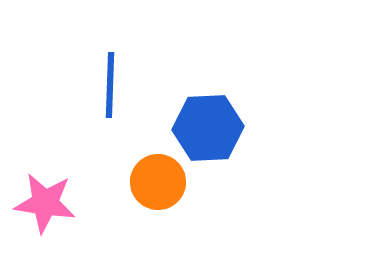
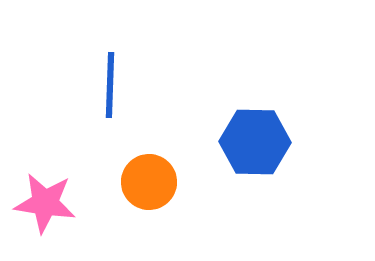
blue hexagon: moved 47 px right, 14 px down; rotated 4 degrees clockwise
orange circle: moved 9 px left
